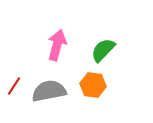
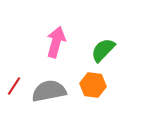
pink arrow: moved 1 px left, 3 px up
